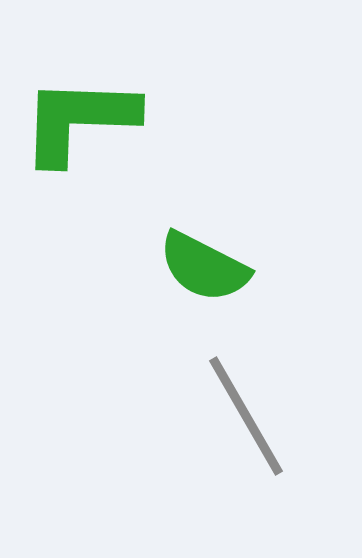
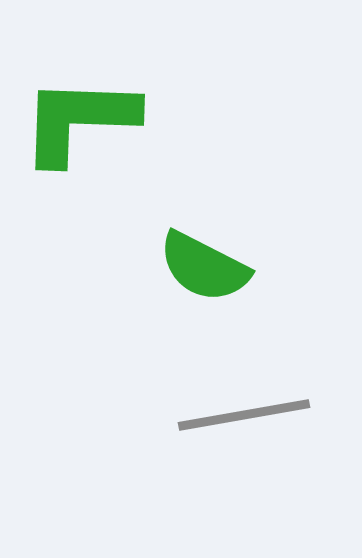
gray line: moved 2 px left, 1 px up; rotated 70 degrees counterclockwise
